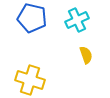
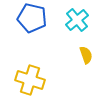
cyan cross: rotated 15 degrees counterclockwise
